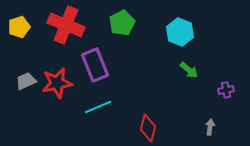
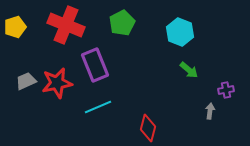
yellow pentagon: moved 4 px left
gray arrow: moved 16 px up
